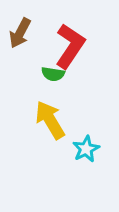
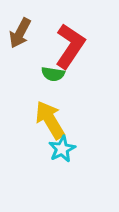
cyan star: moved 24 px left
